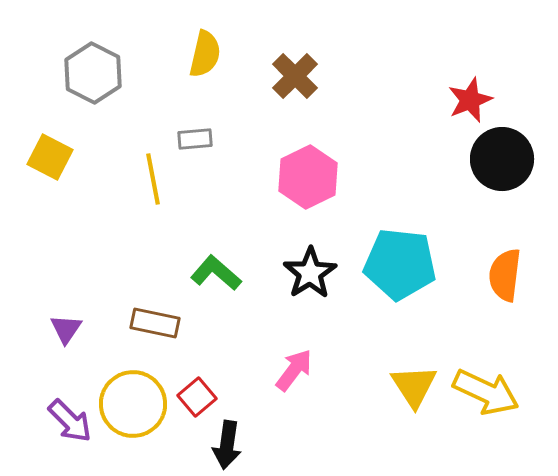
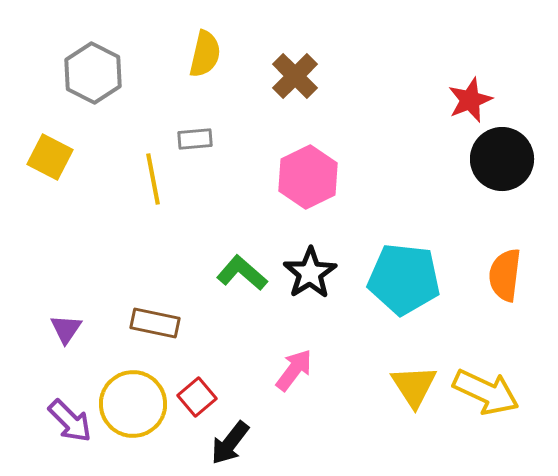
cyan pentagon: moved 4 px right, 15 px down
green L-shape: moved 26 px right
black arrow: moved 3 px right, 2 px up; rotated 30 degrees clockwise
